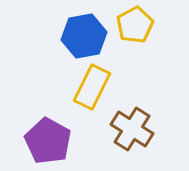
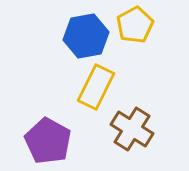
blue hexagon: moved 2 px right
yellow rectangle: moved 4 px right
